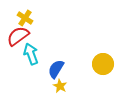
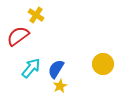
yellow cross: moved 11 px right, 3 px up
cyan arrow: moved 14 px down; rotated 60 degrees clockwise
yellow star: rotated 16 degrees clockwise
